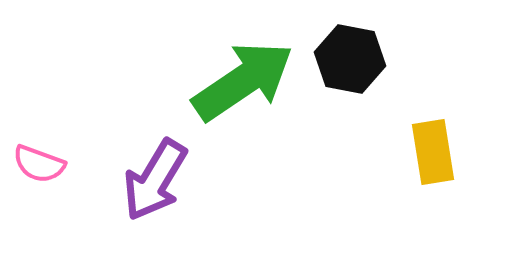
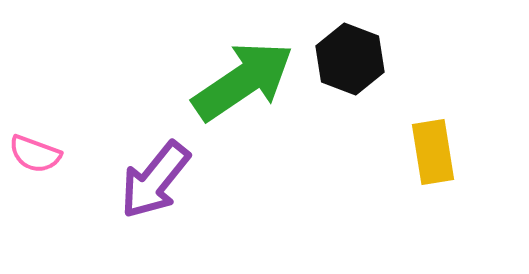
black hexagon: rotated 10 degrees clockwise
pink semicircle: moved 4 px left, 10 px up
purple arrow: rotated 8 degrees clockwise
